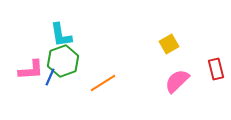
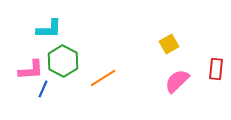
cyan L-shape: moved 12 px left, 6 px up; rotated 80 degrees counterclockwise
green hexagon: rotated 12 degrees counterclockwise
red rectangle: rotated 20 degrees clockwise
blue line: moved 7 px left, 12 px down
orange line: moved 5 px up
